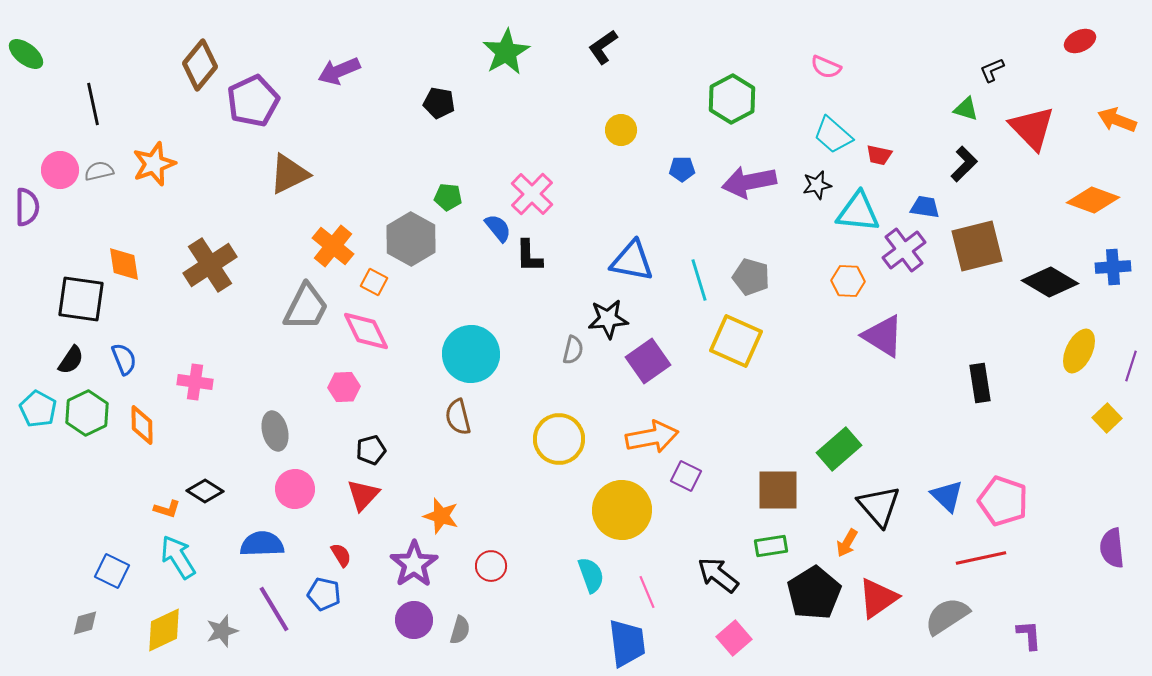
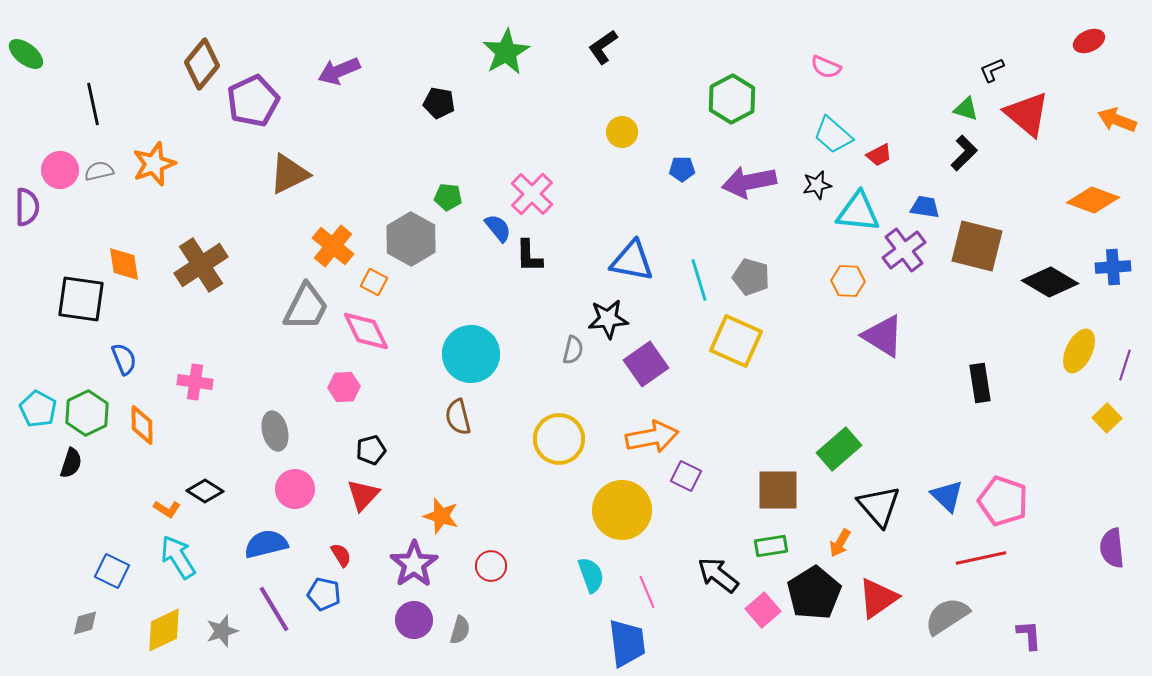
red ellipse at (1080, 41): moved 9 px right
brown diamond at (200, 65): moved 2 px right, 1 px up
red triangle at (1032, 128): moved 5 px left, 14 px up; rotated 6 degrees counterclockwise
yellow circle at (621, 130): moved 1 px right, 2 px down
red trapezoid at (879, 155): rotated 40 degrees counterclockwise
black L-shape at (964, 164): moved 11 px up
brown square at (977, 246): rotated 28 degrees clockwise
brown cross at (210, 265): moved 9 px left
black semicircle at (71, 360): moved 103 px down; rotated 16 degrees counterclockwise
purple square at (648, 361): moved 2 px left, 3 px down
purple line at (1131, 366): moved 6 px left, 1 px up
orange L-shape at (167, 509): rotated 16 degrees clockwise
orange arrow at (847, 543): moved 7 px left
blue semicircle at (262, 544): moved 4 px right; rotated 12 degrees counterclockwise
pink square at (734, 638): moved 29 px right, 28 px up
